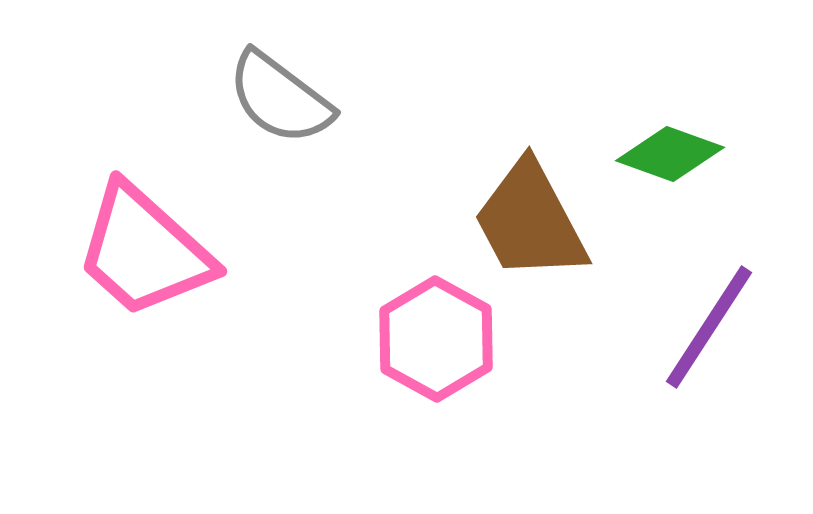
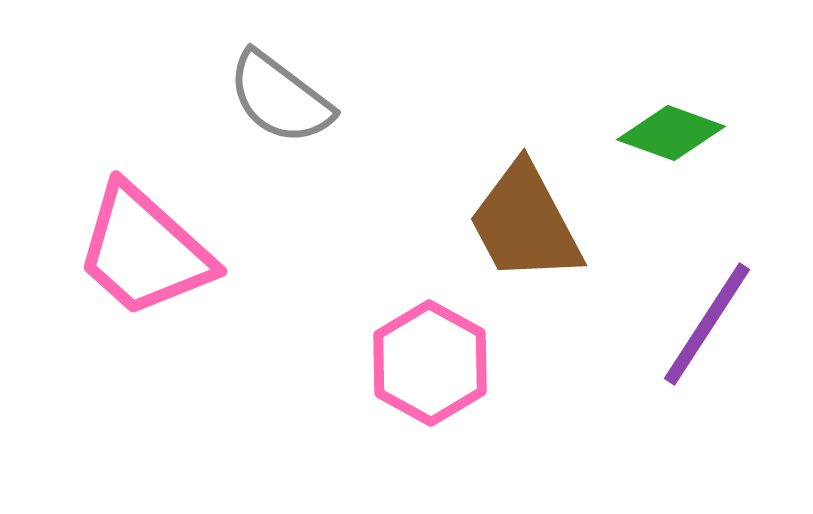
green diamond: moved 1 px right, 21 px up
brown trapezoid: moved 5 px left, 2 px down
purple line: moved 2 px left, 3 px up
pink hexagon: moved 6 px left, 24 px down
